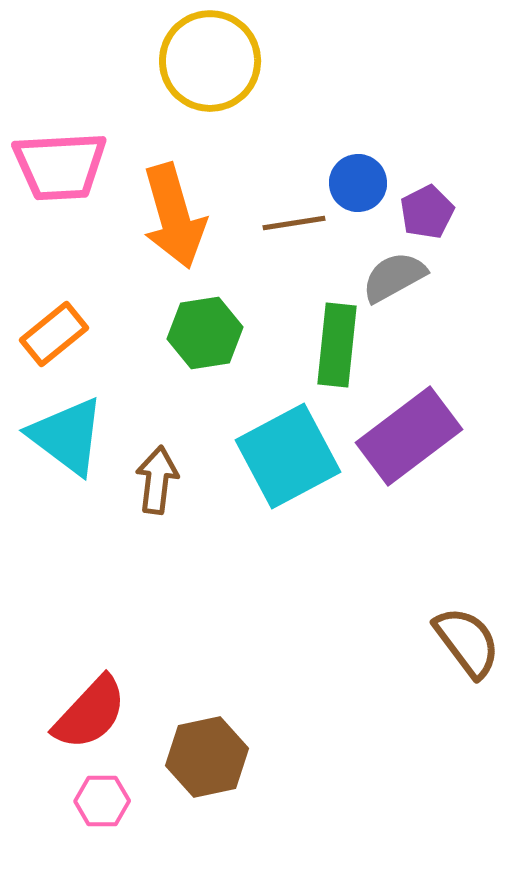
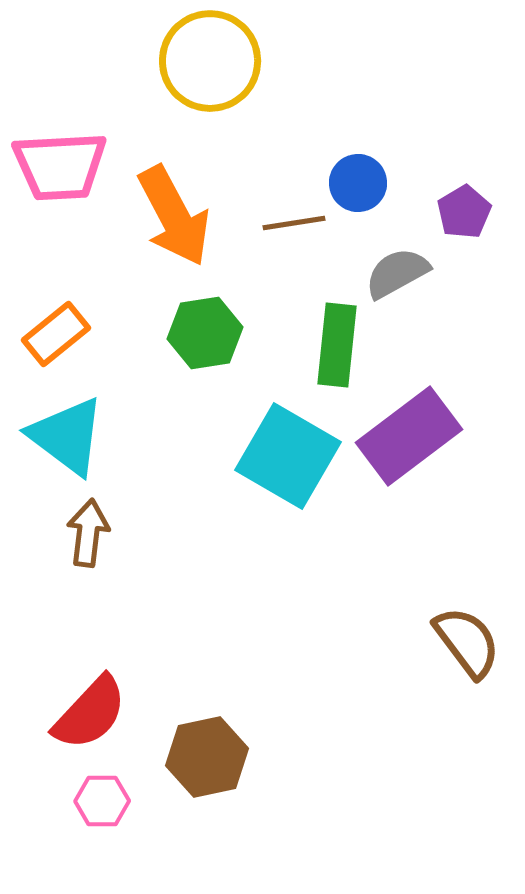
purple pentagon: moved 37 px right; rotated 4 degrees counterclockwise
orange arrow: rotated 12 degrees counterclockwise
gray semicircle: moved 3 px right, 4 px up
orange rectangle: moved 2 px right
cyan square: rotated 32 degrees counterclockwise
brown arrow: moved 69 px left, 53 px down
